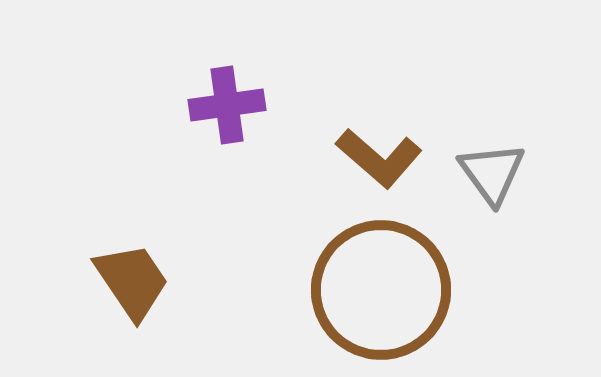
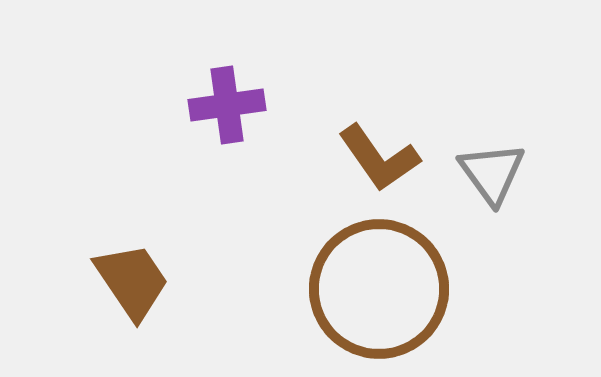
brown L-shape: rotated 14 degrees clockwise
brown circle: moved 2 px left, 1 px up
